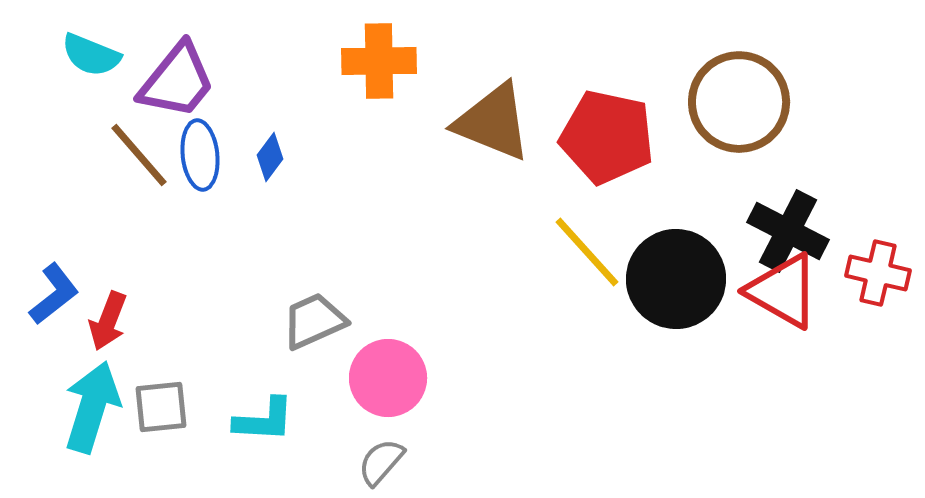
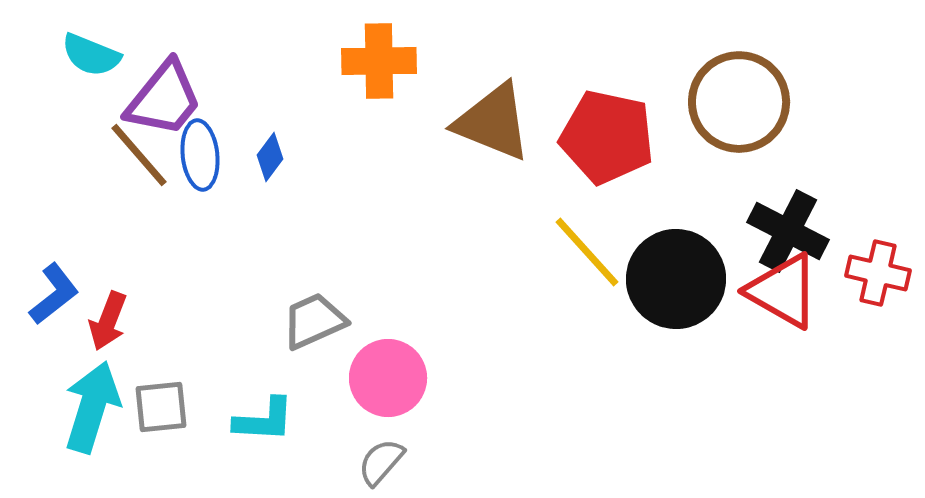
purple trapezoid: moved 13 px left, 18 px down
